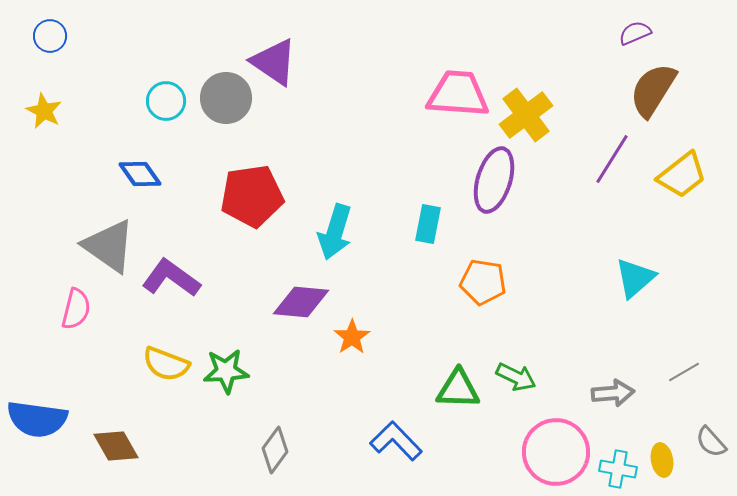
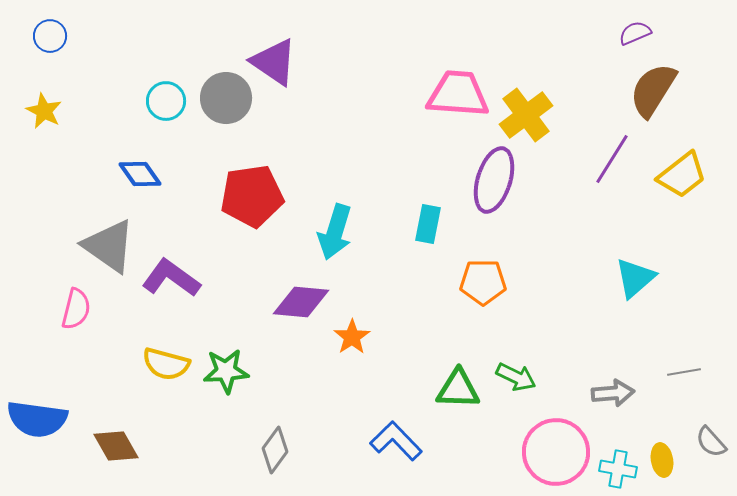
orange pentagon: rotated 9 degrees counterclockwise
yellow semicircle: rotated 6 degrees counterclockwise
gray line: rotated 20 degrees clockwise
